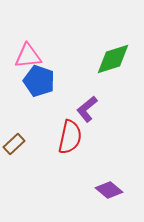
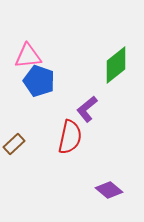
green diamond: moved 3 px right, 6 px down; rotated 21 degrees counterclockwise
